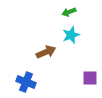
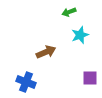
cyan star: moved 9 px right
